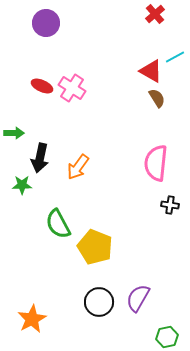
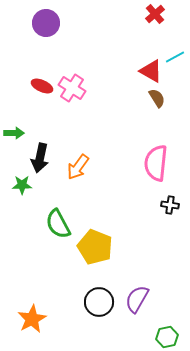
purple semicircle: moved 1 px left, 1 px down
